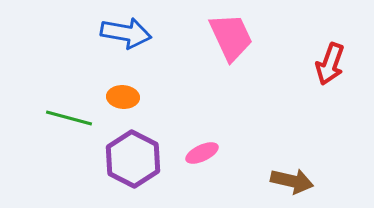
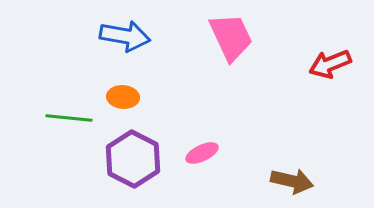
blue arrow: moved 1 px left, 3 px down
red arrow: rotated 48 degrees clockwise
green line: rotated 9 degrees counterclockwise
